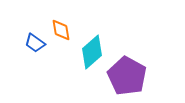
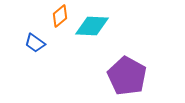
orange diamond: moved 1 px left, 14 px up; rotated 60 degrees clockwise
cyan diamond: moved 26 px up; rotated 44 degrees clockwise
